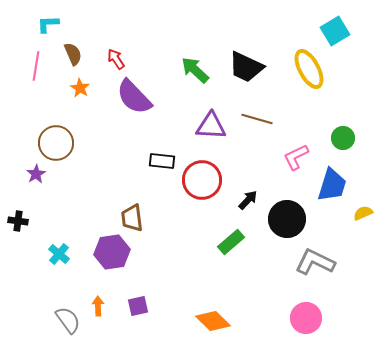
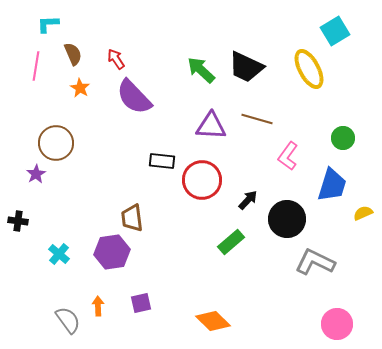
green arrow: moved 6 px right
pink L-shape: moved 8 px left, 1 px up; rotated 28 degrees counterclockwise
purple square: moved 3 px right, 3 px up
pink circle: moved 31 px right, 6 px down
